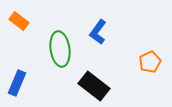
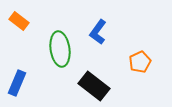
orange pentagon: moved 10 px left
